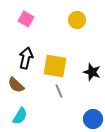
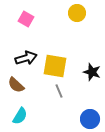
yellow circle: moved 7 px up
black arrow: rotated 60 degrees clockwise
blue circle: moved 3 px left
